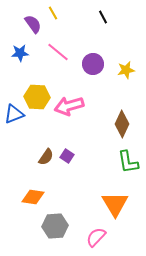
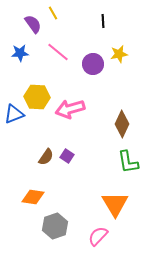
black line: moved 4 px down; rotated 24 degrees clockwise
yellow star: moved 7 px left, 16 px up
pink arrow: moved 1 px right, 3 px down
gray hexagon: rotated 15 degrees counterclockwise
pink semicircle: moved 2 px right, 1 px up
